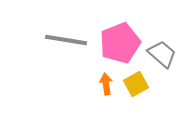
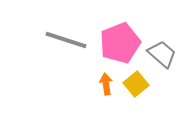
gray line: rotated 9 degrees clockwise
yellow square: rotated 10 degrees counterclockwise
